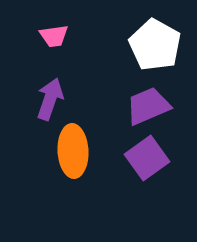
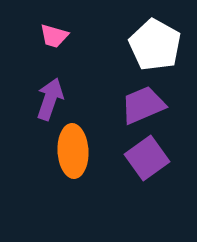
pink trapezoid: rotated 24 degrees clockwise
purple trapezoid: moved 5 px left, 1 px up
